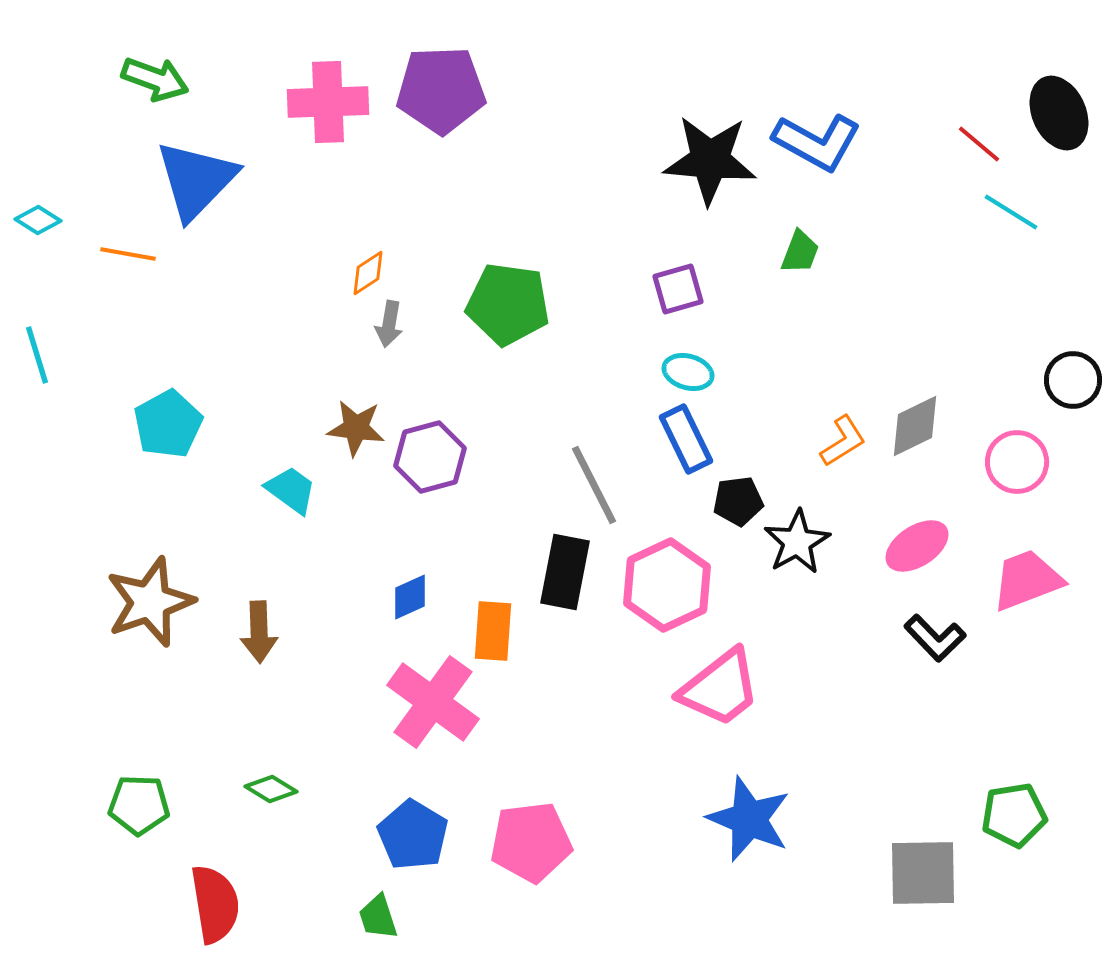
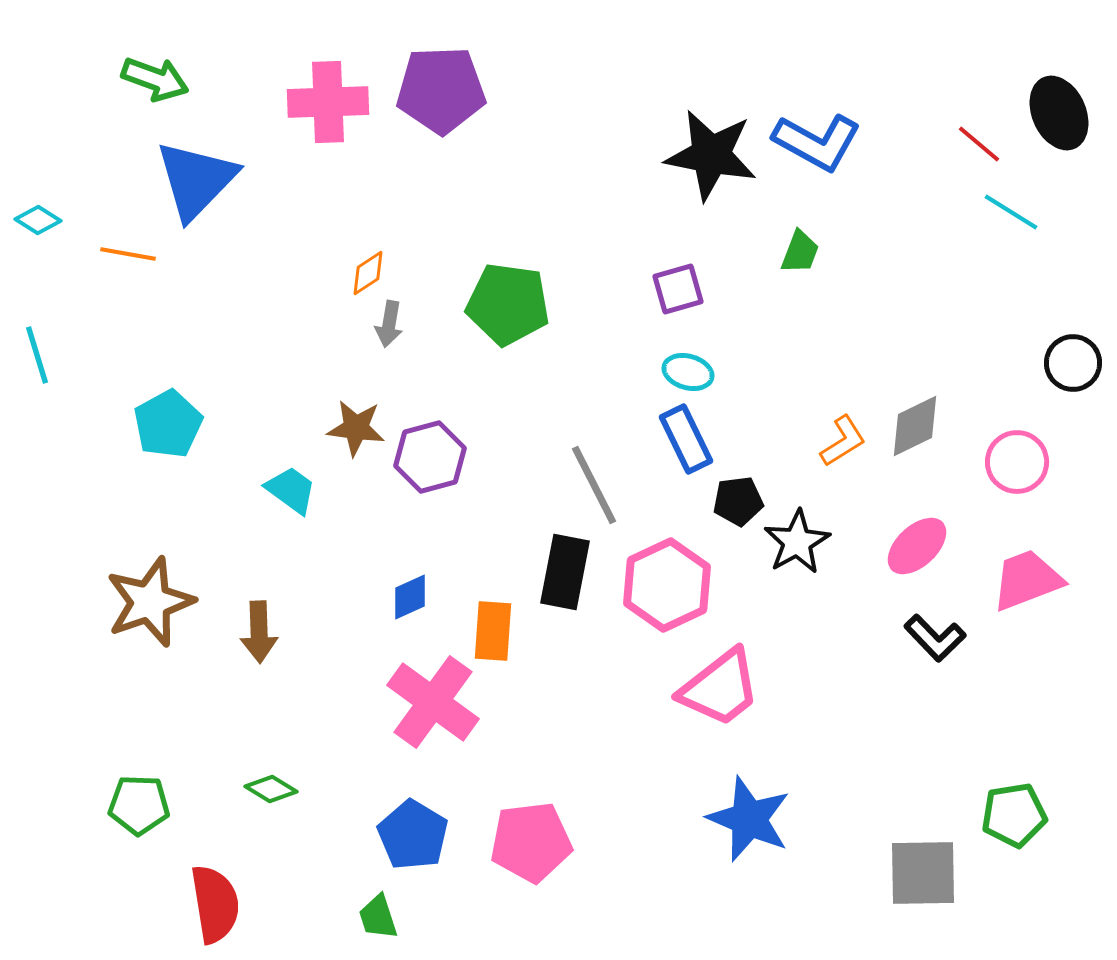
black star at (710, 160): moved 1 px right, 5 px up; rotated 6 degrees clockwise
black circle at (1073, 380): moved 17 px up
pink ellipse at (917, 546): rotated 10 degrees counterclockwise
